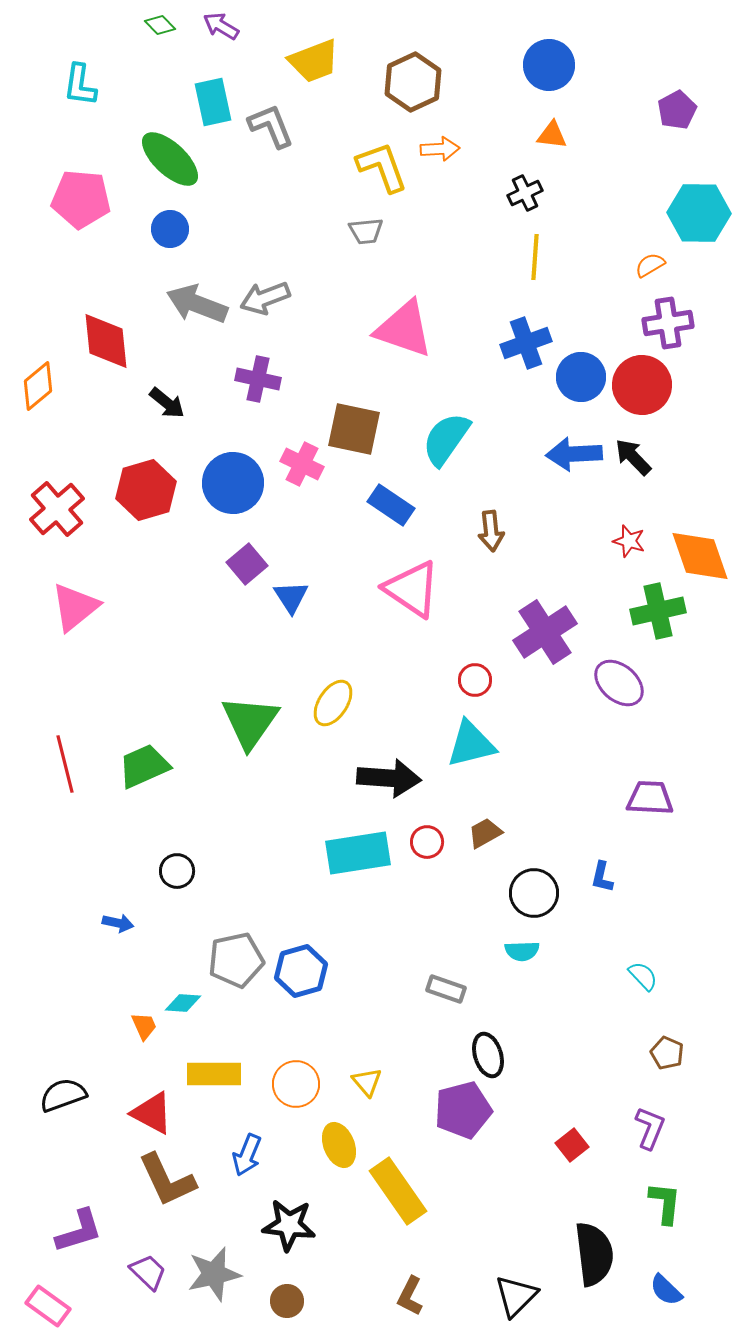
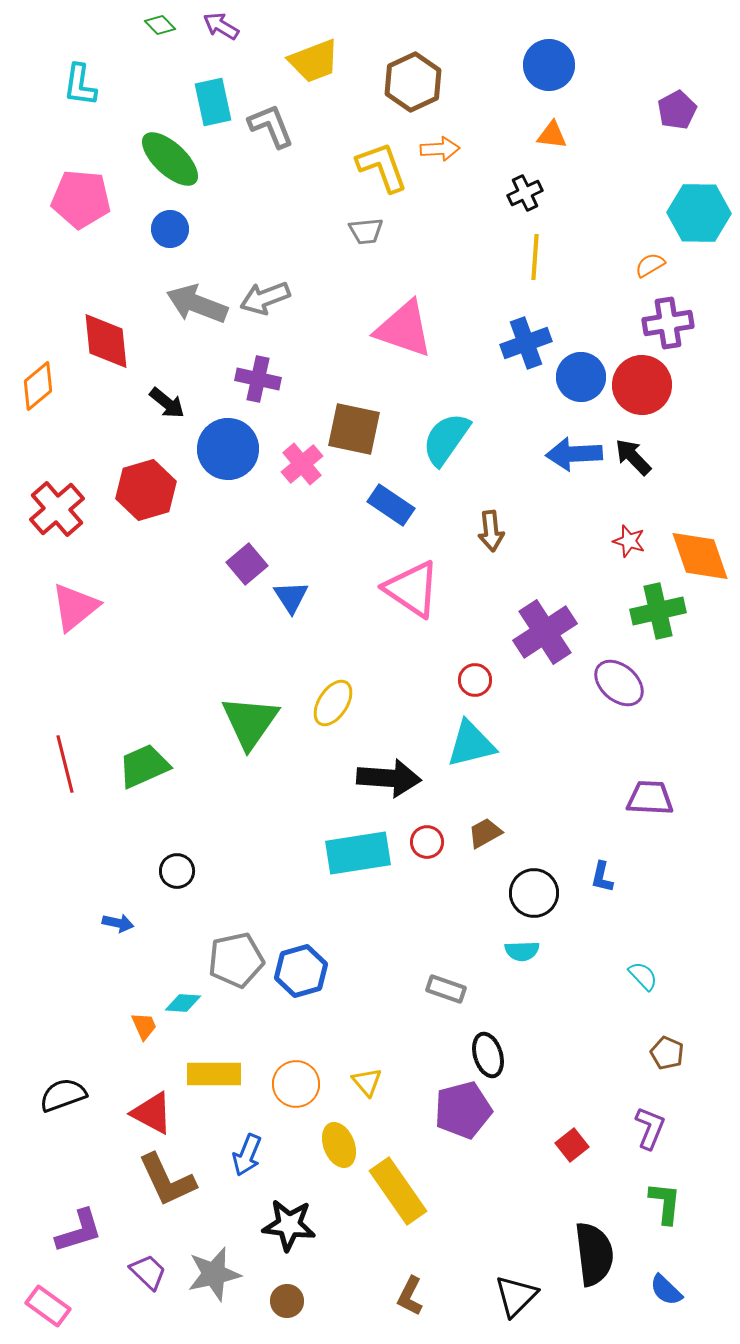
pink cross at (302, 464): rotated 24 degrees clockwise
blue circle at (233, 483): moved 5 px left, 34 px up
